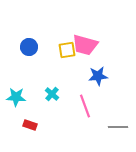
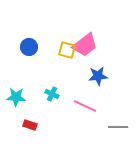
pink trapezoid: rotated 52 degrees counterclockwise
yellow square: rotated 24 degrees clockwise
cyan cross: rotated 16 degrees counterclockwise
pink line: rotated 45 degrees counterclockwise
